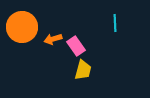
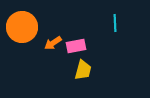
orange arrow: moved 4 px down; rotated 18 degrees counterclockwise
pink rectangle: rotated 66 degrees counterclockwise
